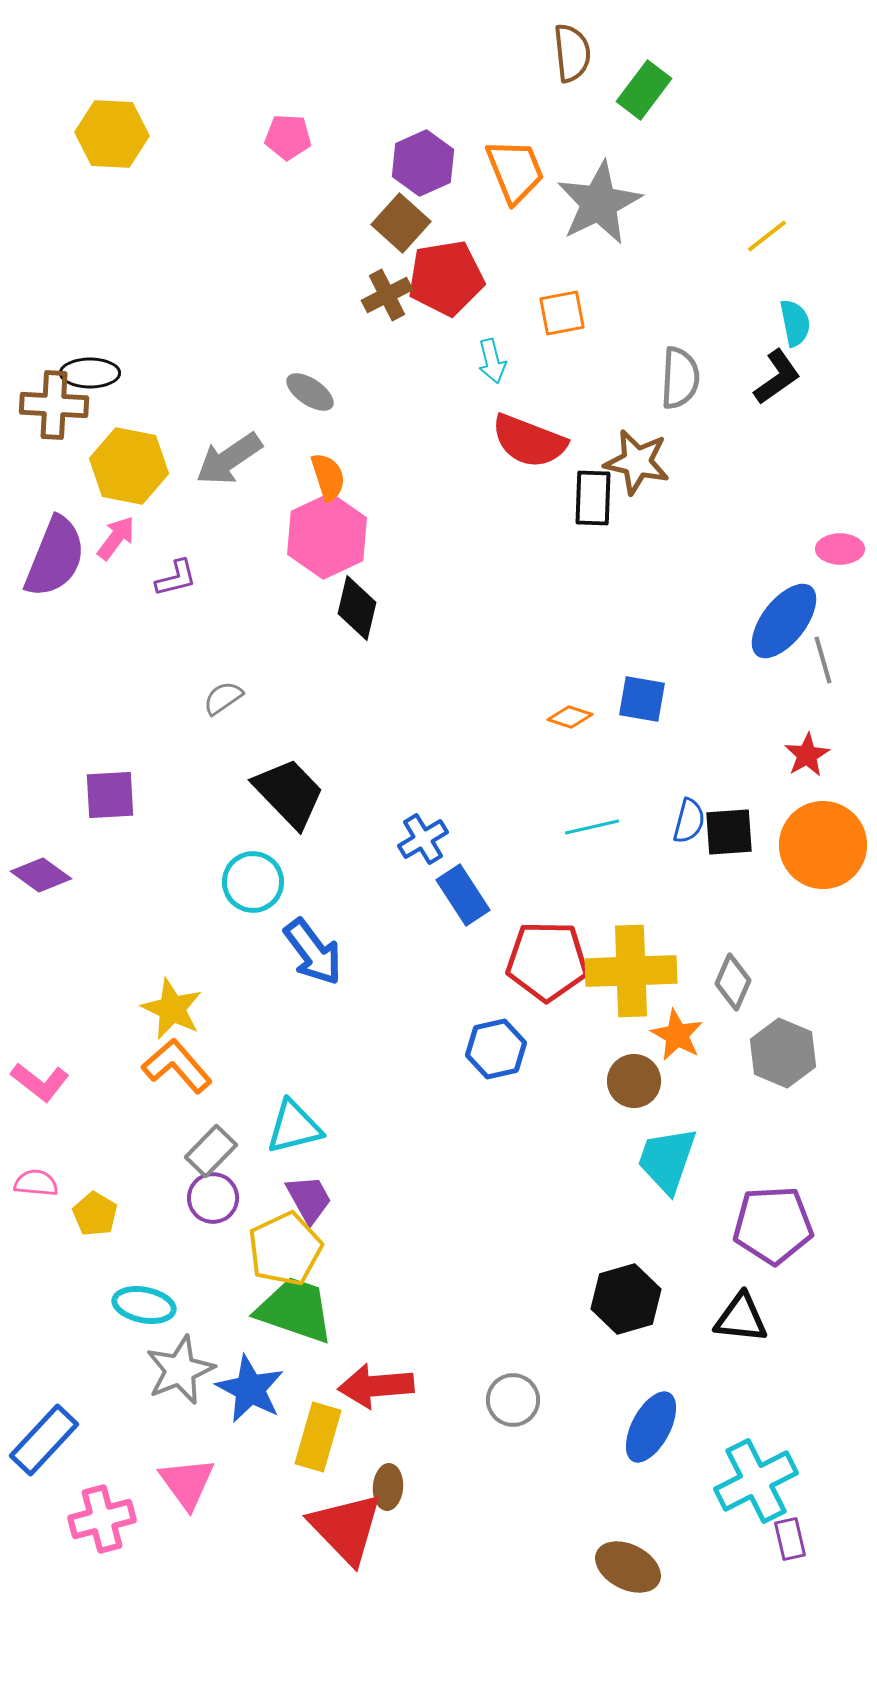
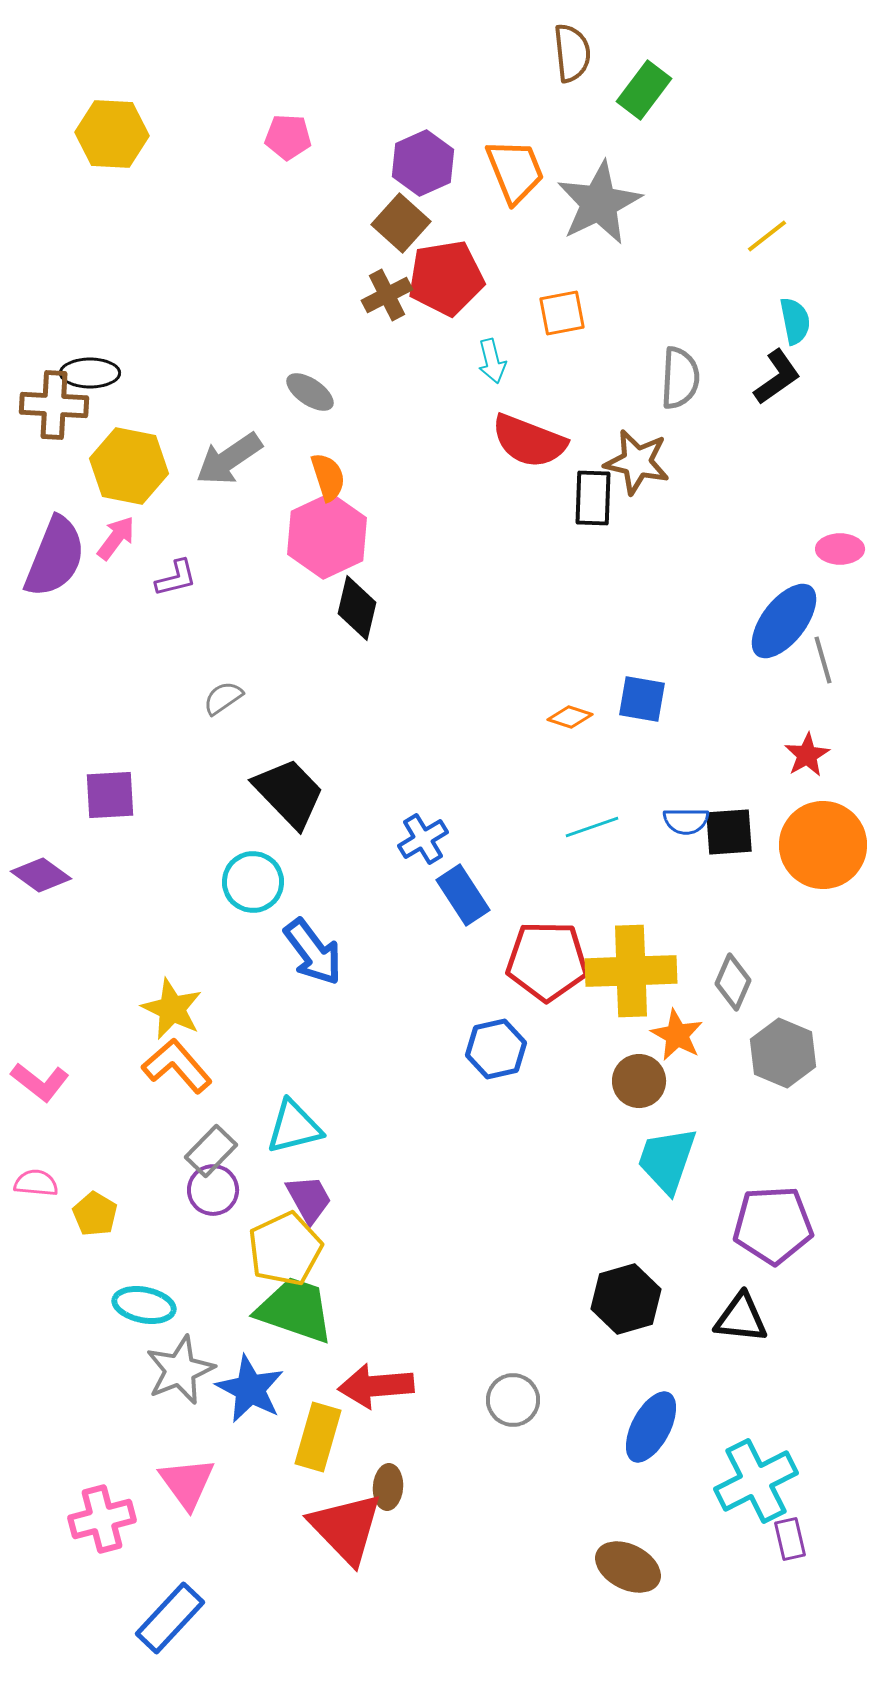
cyan semicircle at (795, 323): moved 2 px up
blue semicircle at (689, 821): moved 3 px left; rotated 75 degrees clockwise
cyan line at (592, 827): rotated 6 degrees counterclockwise
brown circle at (634, 1081): moved 5 px right
purple circle at (213, 1198): moved 8 px up
blue rectangle at (44, 1440): moved 126 px right, 178 px down
